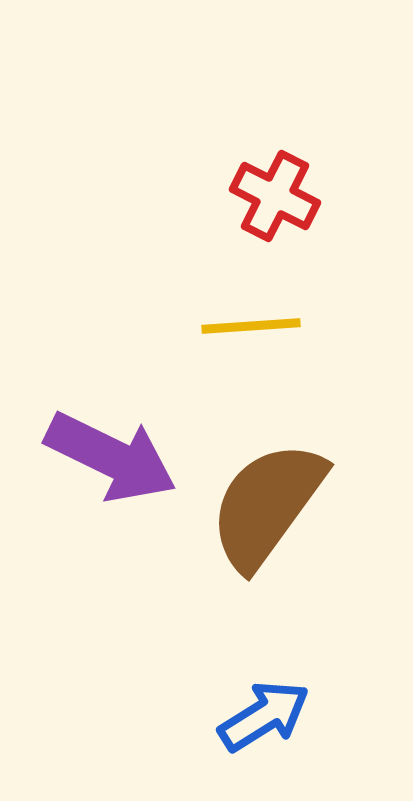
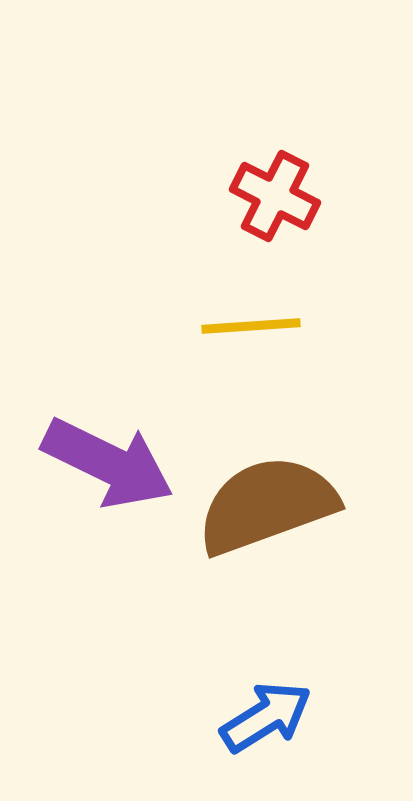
purple arrow: moved 3 px left, 6 px down
brown semicircle: rotated 34 degrees clockwise
blue arrow: moved 2 px right, 1 px down
